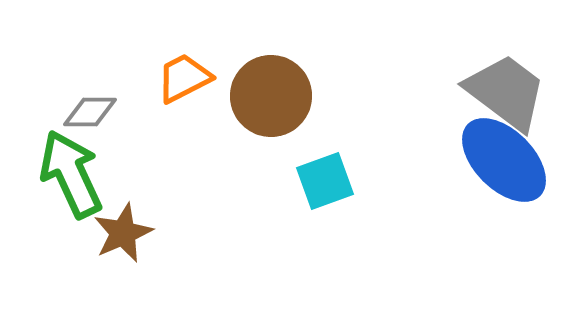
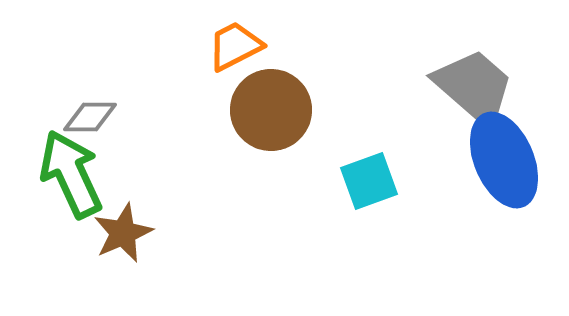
orange trapezoid: moved 51 px right, 32 px up
gray trapezoid: moved 32 px left, 5 px up; rotated 4 degrees clockwise
brown circle: moved 14 px down
gray diamond: moved 5 px down
blue ellipse: rotated 22 degrees clockwise
cyan square: moved 44 px right
